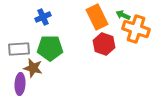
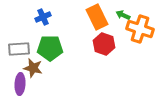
orange cross: moved 4 px right
